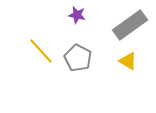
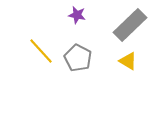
gray rectangle: rotated 8 degrees counterclockwise
